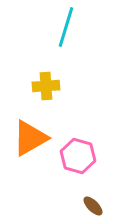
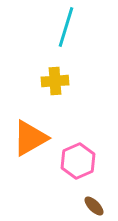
yellow cross: moved 9 px right, 5 px up
pink hexagon: moved 5 px down; rotated 20 degrees clockwise
brown ellipse: moved 1 px right
